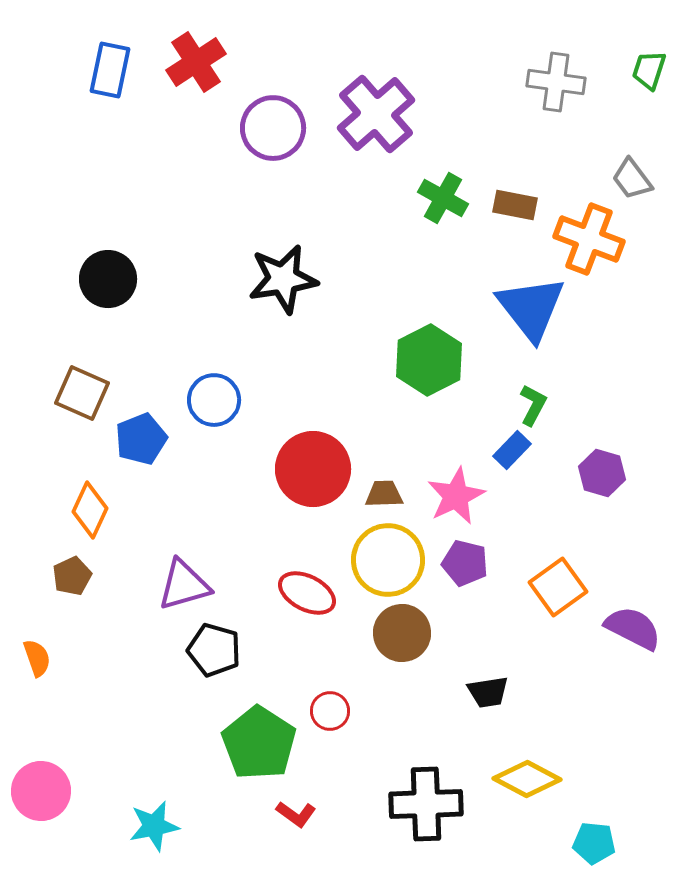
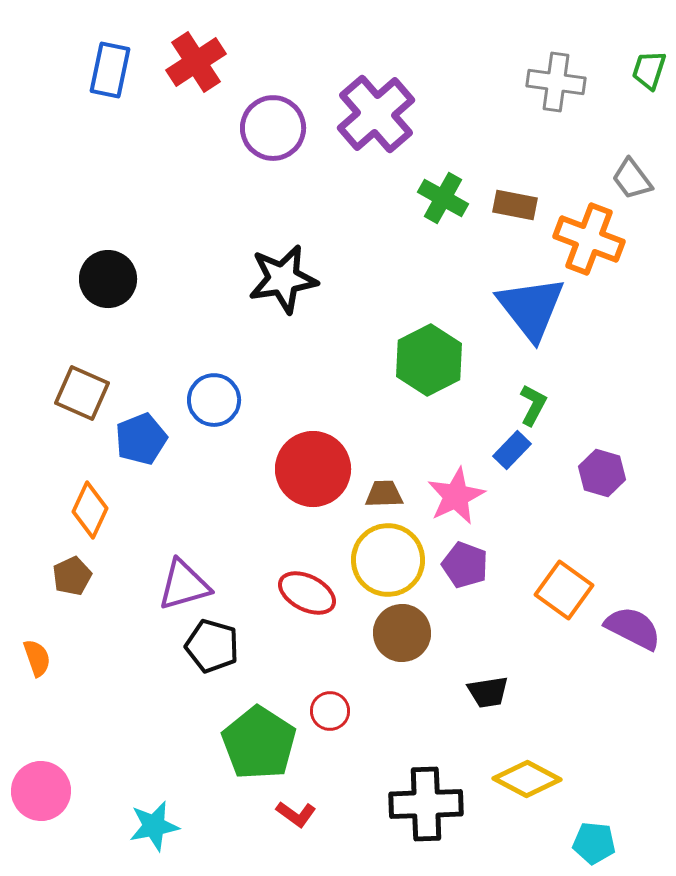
purple pentagon at (465, 563): moved 2 px down; rotated 6 degrees clockwise
orange square at (558, 587): moved 6 px right, 3 px down; rotated 18 degrees counterclockwise
black pentagon at (214, 650): moved 2 px left, 4 px up
